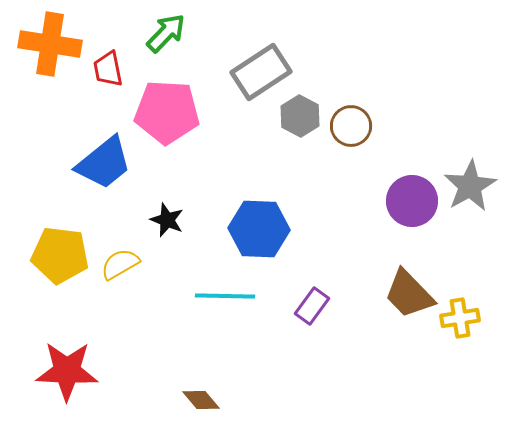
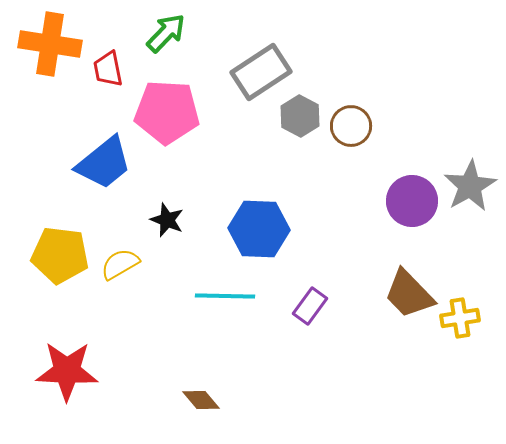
purple rectangle: moved 2 px left
